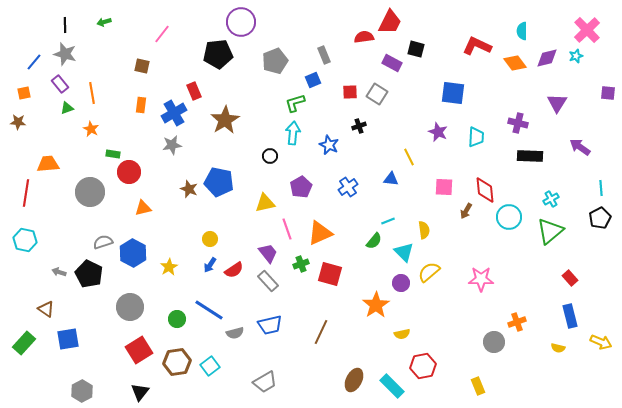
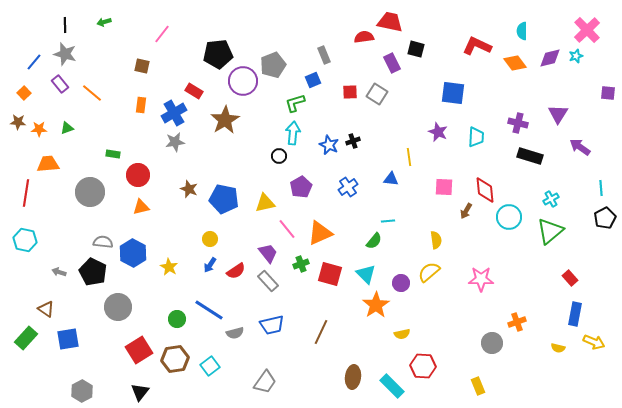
purple circle at (241, 22): moved 2 px right, 59 px down
red trapezoid at (390, 22): rotated 104 degrees counterclockwise
purple diamond at (547, 58): moved 3 px right
gray pentagon at (275, 61): moved 2 px left, 4 px down
purple rectangle at (392, 63): rotated 36 degrees clockwise
red rectangle at (194, 91): rotated 36 degrees counterclockwise
orange square at (24, 93): rotated 32 degrees counterclockwise
orange line at (92, 93): rotated 40 degrees counterclockwise
purple triangle at (557, 103): moved 1 px right, 11 px down
green triangle at (67, 108): moved 20 px down
black cross at (359, 126): moved 6 px left, 15 px down
orange star at (91, 129): moved 52 px left; rotated 28 degrees counterclockwise
gray star at (172, 145): moved 3 px right, 3 px up
black circle at (270, 156): moved 9 px right
black rectangle at (530, 156): rotated 15 degrees clockwise
yellow line at (409, 157): rotated 18 degrees clockwise
red circle at (129, 172): moved 9 px right, 3 px down
blue pentagon at (219, 182): moved 5 px right, 17 px down
orange triangle at (143, 208): moved 2 px left, 1 px up
black pentagon at (600, 218): moved 5 px right
cyan line at (388, 221): rotated 16 degrees clockwise
pink line at (287, 229): rotated 20 degrees counterclockwise
yellow semicircle at (424, 230): moved 12 px right, 10 px down
gray semicircle at (103, 242): rotated 24 degrees clockwise
cyan triangle at (404, 252): moved 38 px left, 22 px down
yellow star at (169, 267): rotated 12 degrees counterclockwise
red semicircle at (234, 270): moved 2 px right, 1 px down
black pentagon at (89, 274): moved 4 px right, 2 px up
gray circle at (130, 307): moved 12 px left
blue rectangle at (570, 316): moved 5 px right, 2 px up; rotated 25 degrees clockwise
blue trapezoid at (270, 325): moved 2 px right
gray circle at (494, 342): moved 2 px left, 1 px down
yellow arrow at (601, 342): moved 7 px left
green rectangle at (24, 343): moved 2 px right, 5 px up
brown hexagon at (177, 362): moved 2 px left, 3 px up
red hexagon at (423, 366): rotated 15 degrees clockwise
brown ellipse at (354, 380): moved 1 px left, 3 px up; rotated 20 degrees counterclockwise
gray trapezoid at (265, 382): rotated 25 degrees counterclockwise
